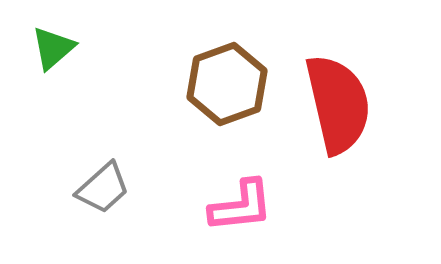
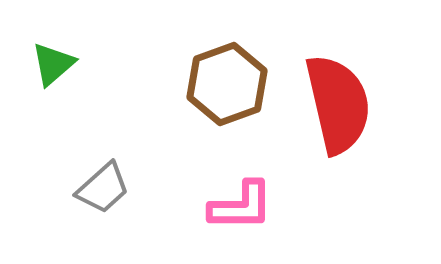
green triangle: moved 16 px down
pink L-shape: rotated 6 degrees clockwise
